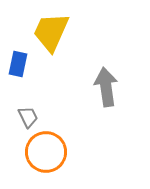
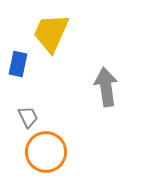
yellow trapezoid: moved 1 px down
